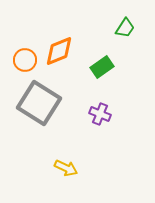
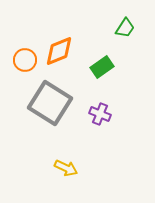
gray square: moved 11 px right
